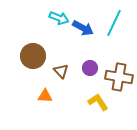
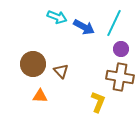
cyan arrow: moved 2 px left, 1 px up
blue arrow: moved 1 px right, 1 px up
brown circle: moved 8 px down
purple circle: moved 31 px right, 19 px up
brown cross: moved 1 px right
orange triangle: moved 5 px left
yellow L-shape: rotated 55 degrees clockwise
